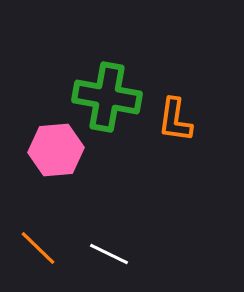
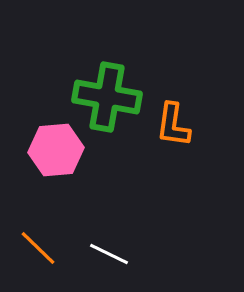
orange L-shape: moved 2 px left, 5 px down
